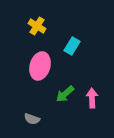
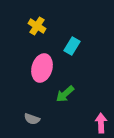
pink ellipse: moved 2 px right, 2 px down
pink arrow: moved 9 px right, 25 px down
